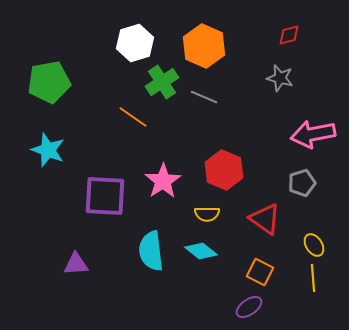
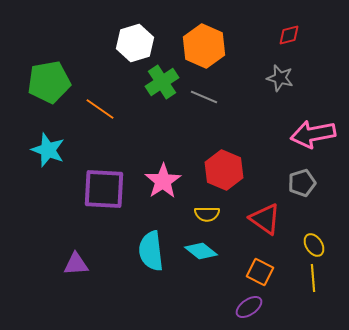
orange line: moved 33 px left, 8 px up
purple square: moved 1 px left, 7 px up
